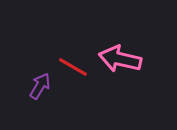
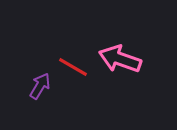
pink arrow: rotated 6 degrees clockwise
